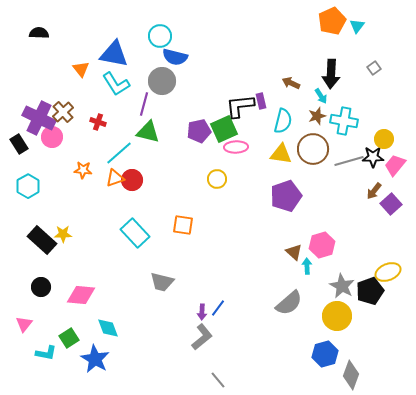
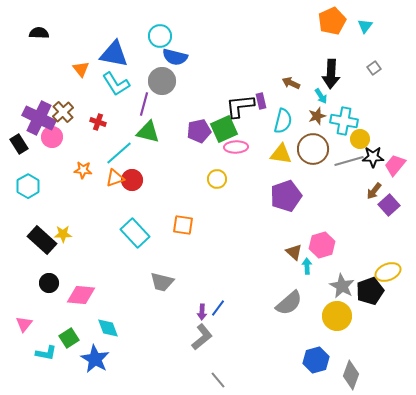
cyan triangle at (357, 26): moved 8 px right
yellow circle at (384, 139): moved 24 px left
purple square at (391, 204): moved 2 px left, 1 px down
black circle at (41, 287): moved 8 px right, 4 px up
blue hexagon at (325, 354): moved 9 px left, 6 px down
